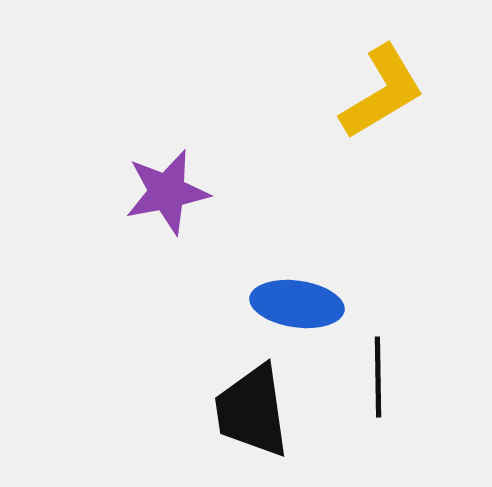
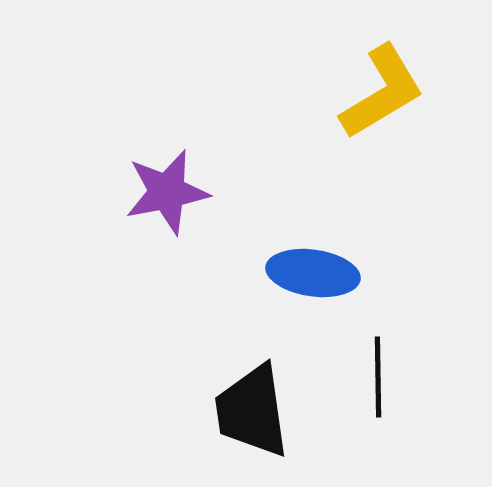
blue ellipse: moved 16 px right, 31 px up
